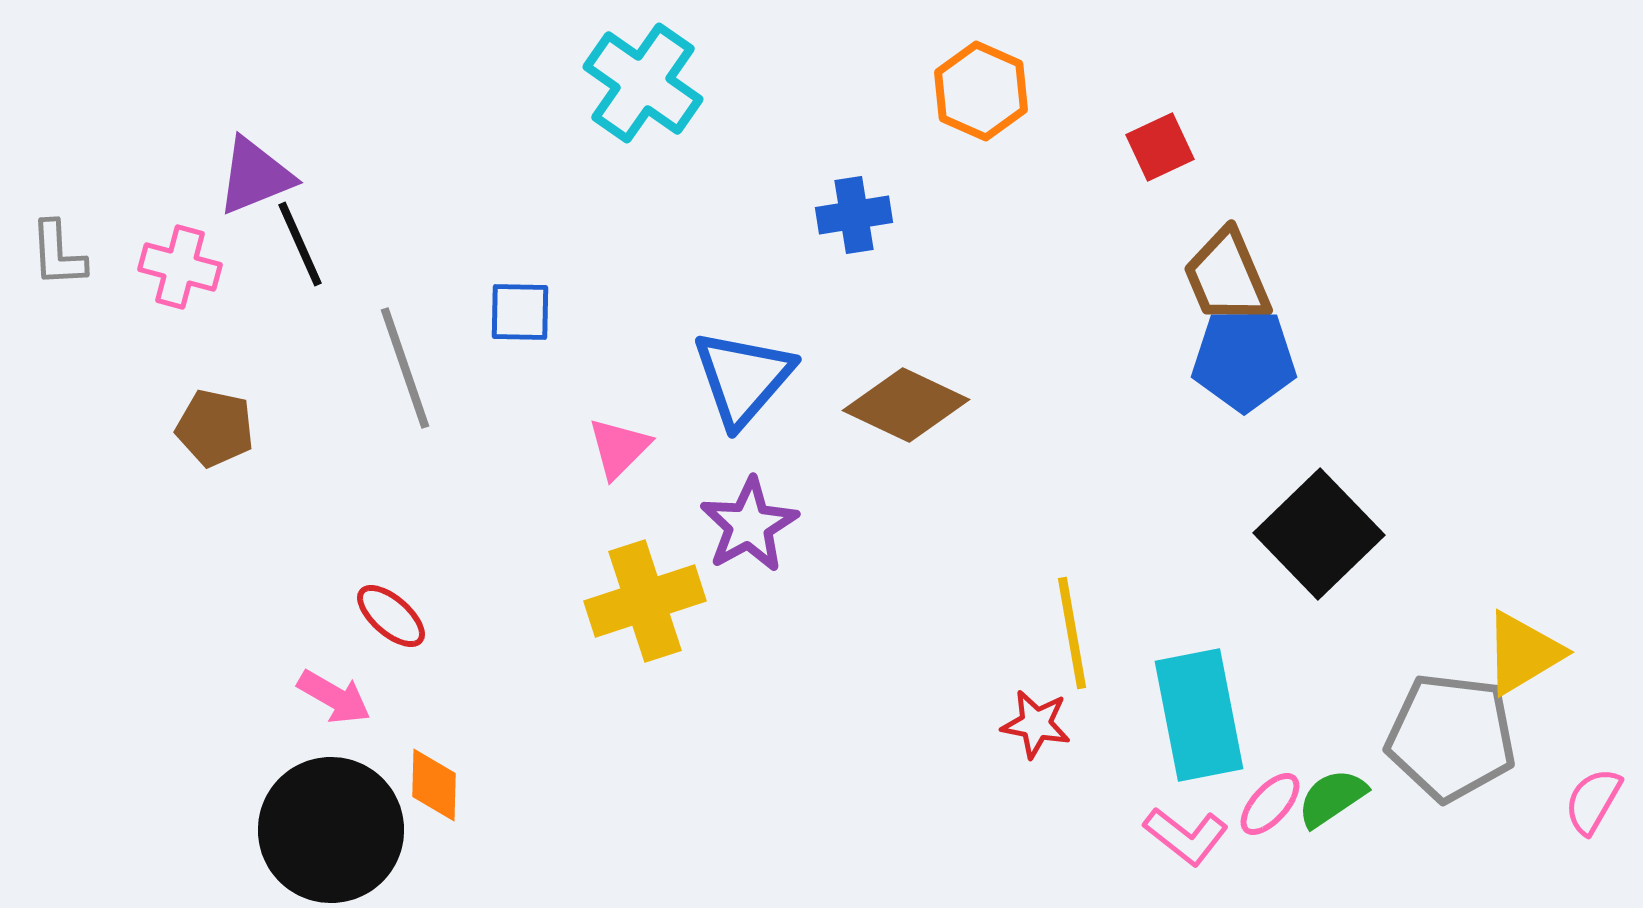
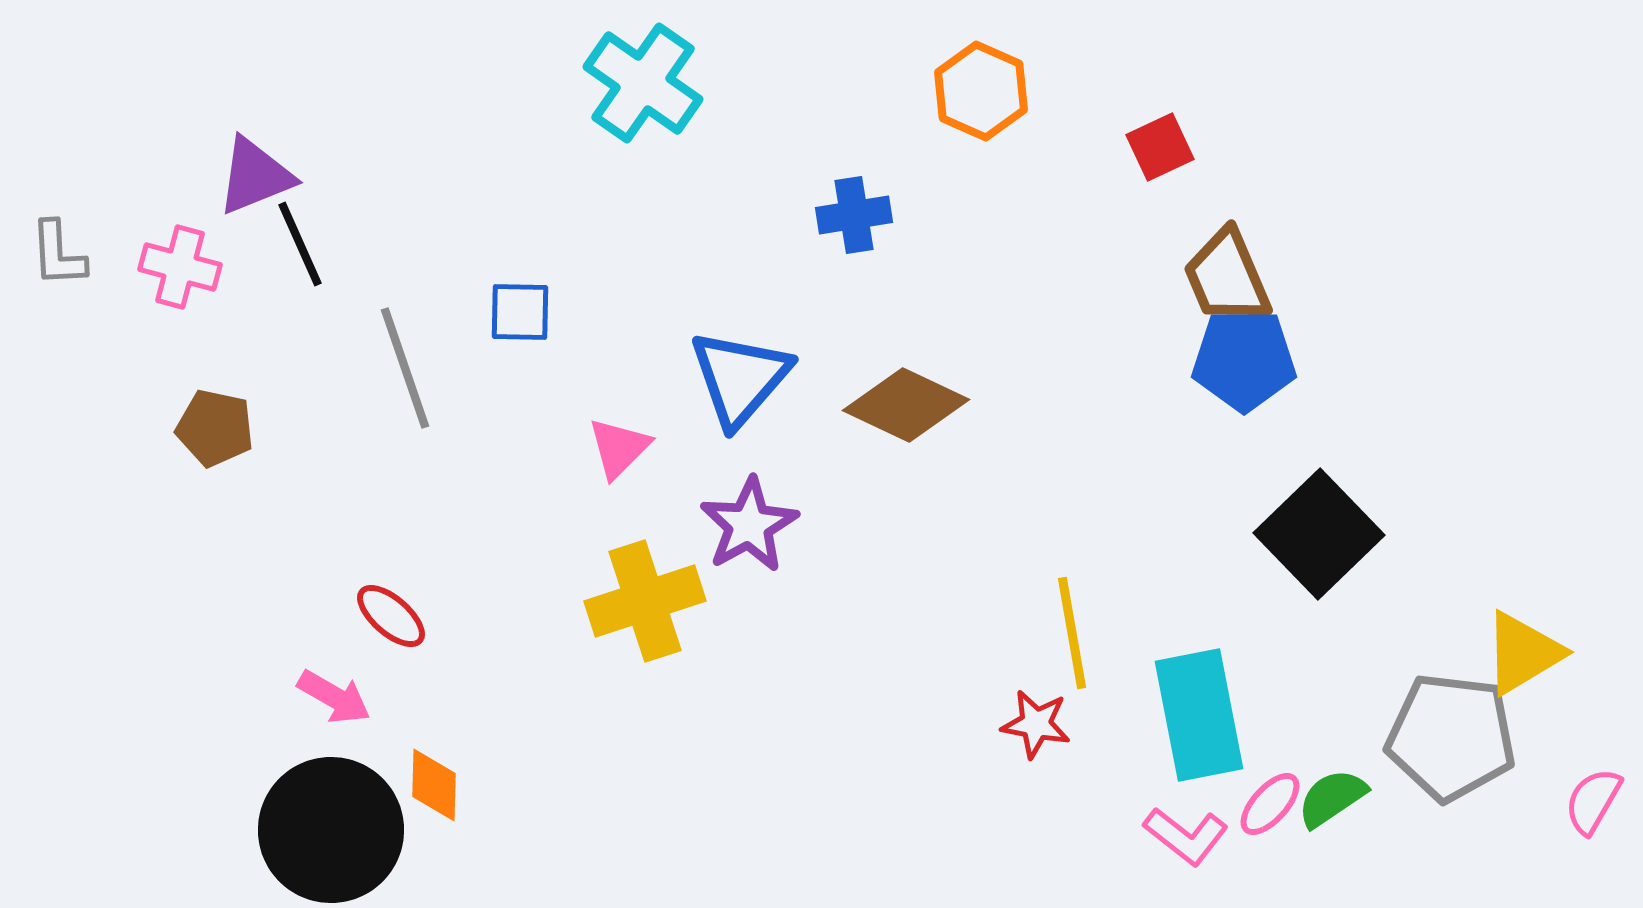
blue triangle: moved 3 px left
